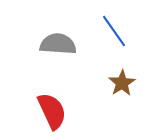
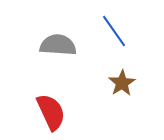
gray semicircle: moved 1 px down
red semicircle: moved 1 px left, 1 px down
